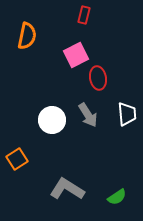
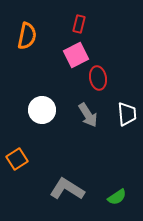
red rectangle: moved 5 px left, 9 px down
white circle: moved 10 px left, 10 px up
